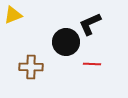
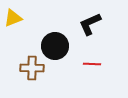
yellow triangle: moved 3 px down
black circle: moved 11 px left, 4 px down
brown cross: moved 1 px right, 1 px down
